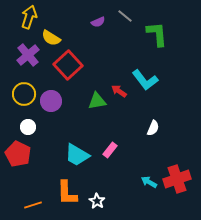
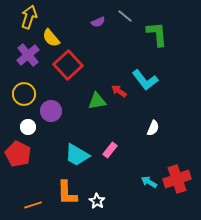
yellow semicircle: rotated 18 degrees clockwise
purple circle: moved 10 px down
